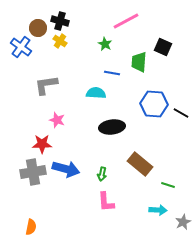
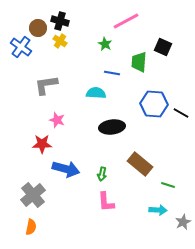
gray cross: moved 23 px down; rotated 30 degrees counterclockwise
